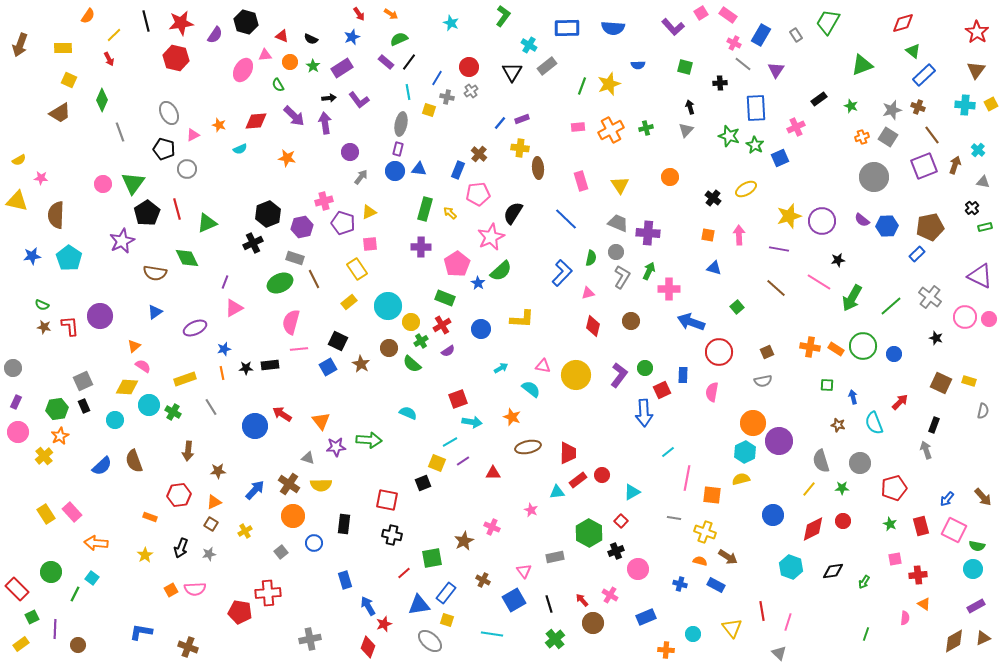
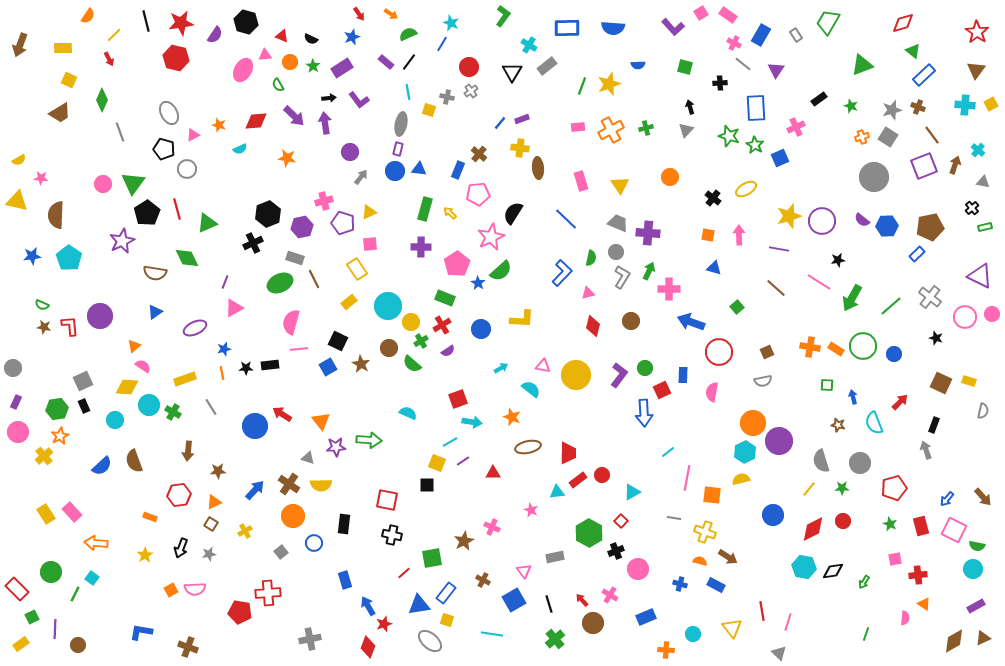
green semicircle at (399, 39): moved 9 px right, 5 px up
blue line at (437, 78): moved 5 px right, 34 px up
pink circle at (989, 319): moved 3 px right, 5 px up
black square at (423, 483): moved 4 px right, 2 px down; rotated 21 degrees clockwise
cyan hexagon at (791, 567): moved 13 px right; rotated 10 degrees counterclockwise
